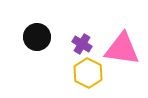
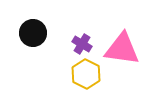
black circle: moved 4 px left, 4 px up
yellow hexagon: moved 2 px left, 1 px down
